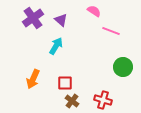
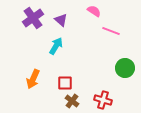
green circle: moved 2 px right, 1 px down
